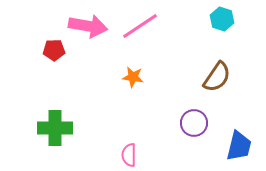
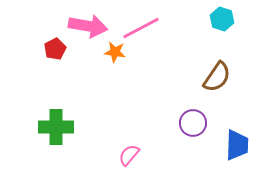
pink line: moved 1 px right, 2 px down; rotated 6 degrees clockwise
red pentagon: moved 1 px right, 1 px up; rotated 25 degrees counterclockwise
orange star: moved 18 px left, 25 px up
purple circle: moved 1 px left
green cross: moved 1 px right, 1 px up
blue trapezoid: moved 2 px left, 1 px up; rotated 12 degrees counterclockwise
pink semicircle: rotated 40 degrees clockwise
